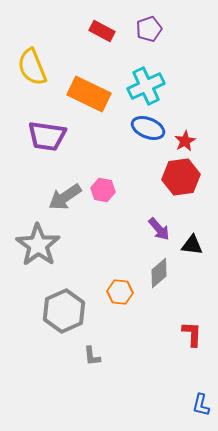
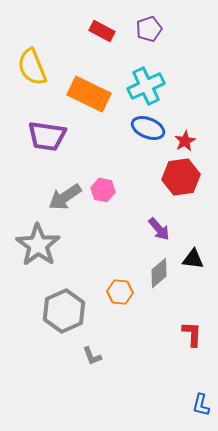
black triangle: moved 1 px right, 14 px down
gray L-shape: rotated 15 degrees counterclockwise
